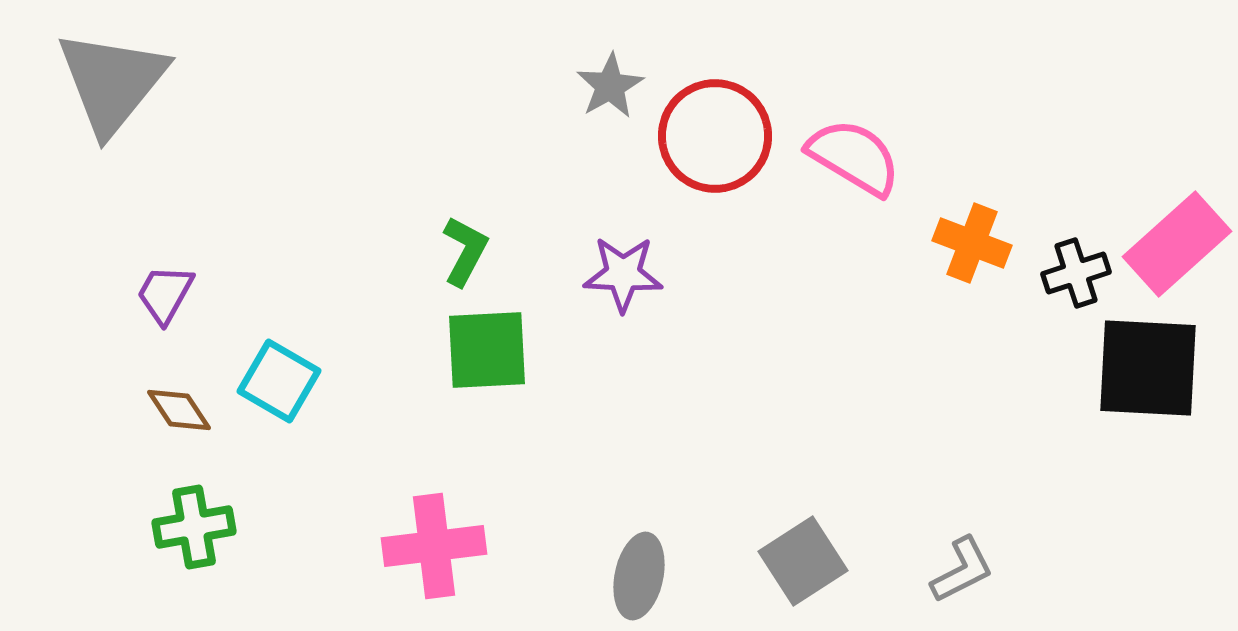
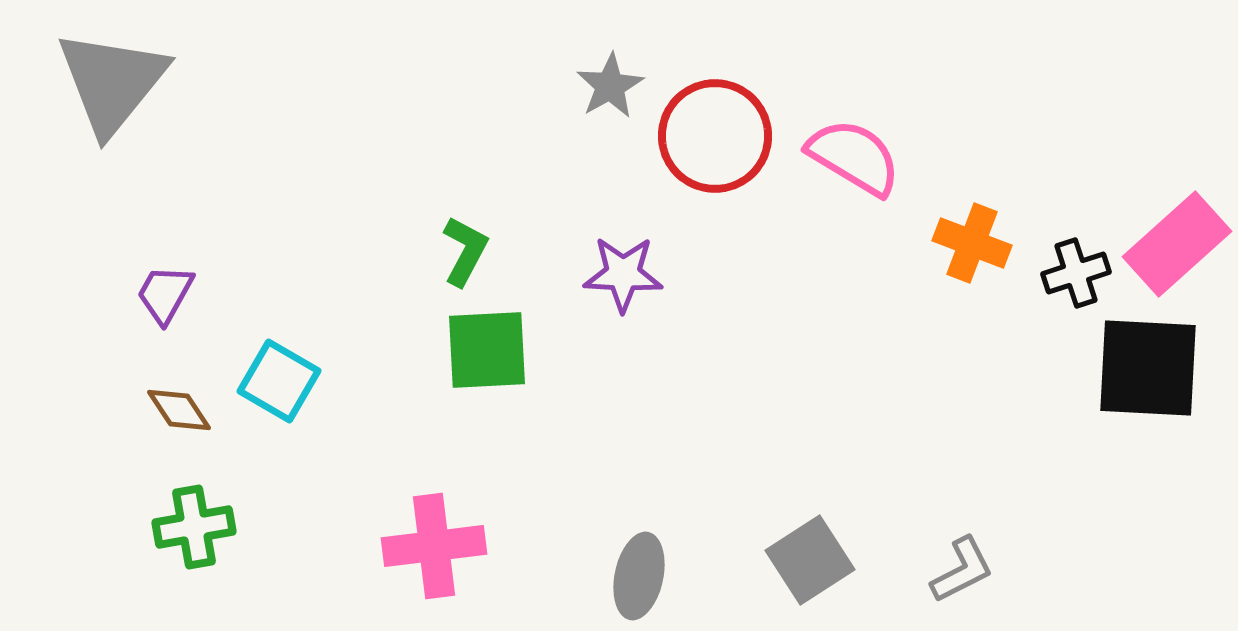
gray square: moved 7 px right, 1 px up
